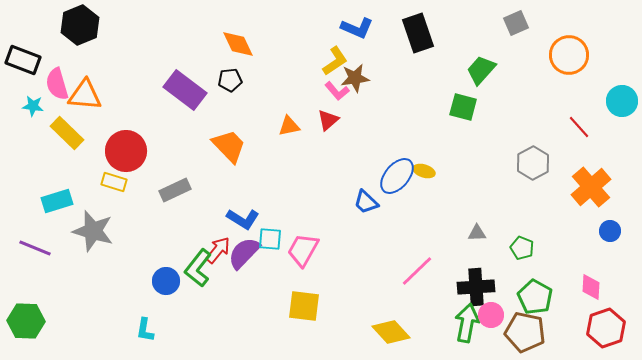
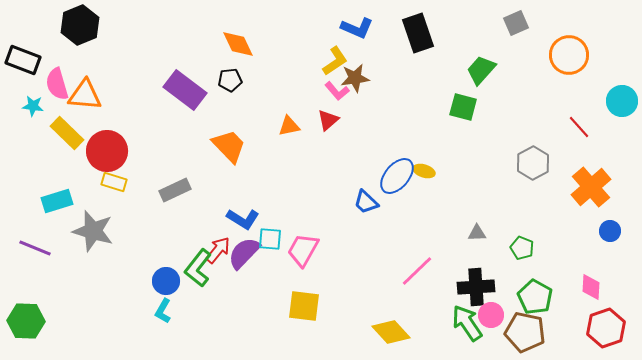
red circle at (126, 151): moved 19 px left
green arrow at (467, 323): rotated 45 degrees counterclockwise
cyan L-shape at (145, 330): moved 18 px right, 19 px up; rotated 20 degrees clockwise
